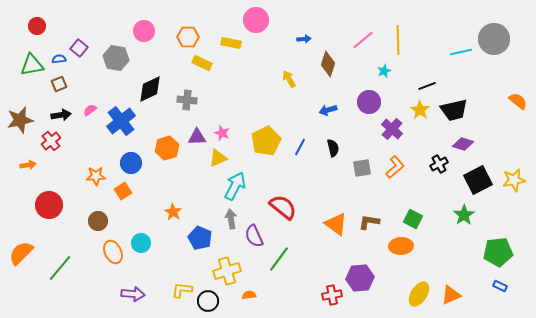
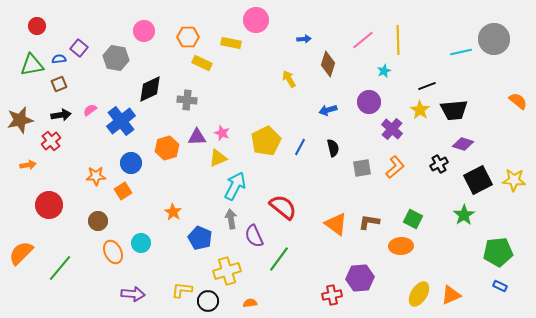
black trapezoid at (454, 110): rotated 8 degrees clockwise
yellow star at (514, 180): rotated 15 degrees clockwise
orange semicircle at (249, 295): moved 1 px right, 8 px down
